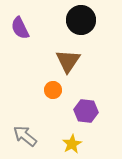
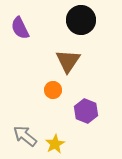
purple hexagon: rotated 15 degrees clockwise
yellow star: moved 17 px left
